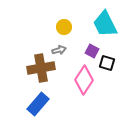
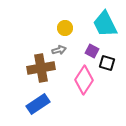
yellow circle: moved 1 px right, 1 px down
blue rectangle: rotated 15 degrees clockwise
